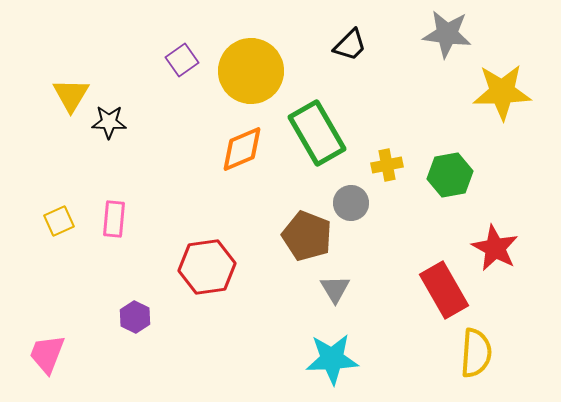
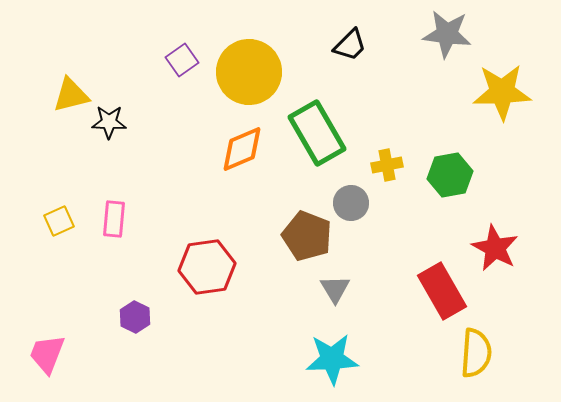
yellow circle: moved 2 px left, 1 px down
yellow triangle: rotated 45 degrees clockwise
red rectangle: moved 2 px left, 1 px down
